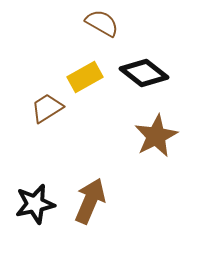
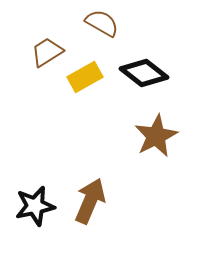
brown trapezoid: moved 56 px up
black star: moved 2 px down
